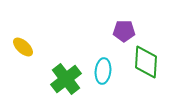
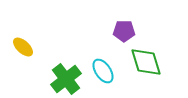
green diamond: rotated 20 degrees counterclockwise
cyan ellipse: rotated 40 degrees counterclockwise
